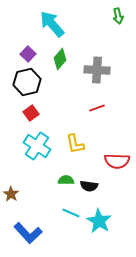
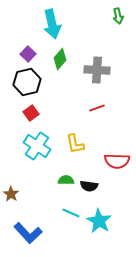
cyan arrow: rotated 152 degrees counterclockwise
